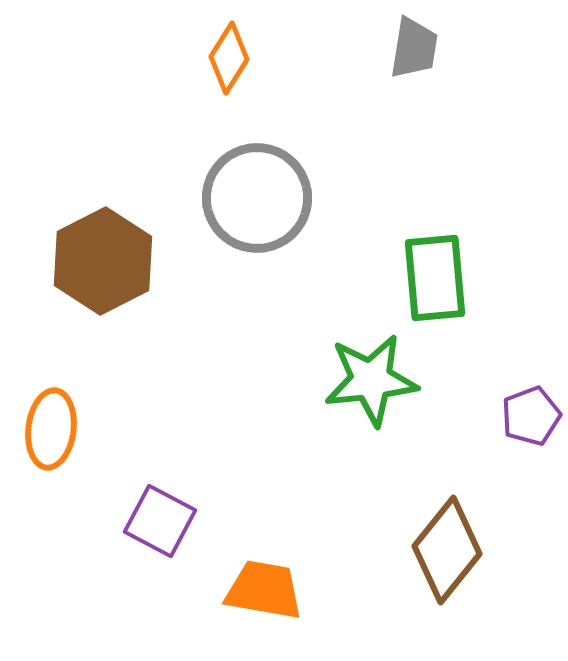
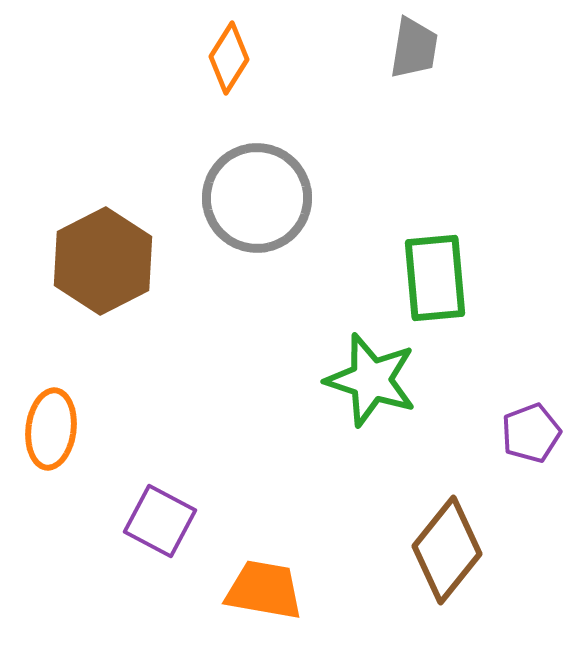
green star: rotated 24 degrees clockwise
purple pentagon: moved 17 px down
